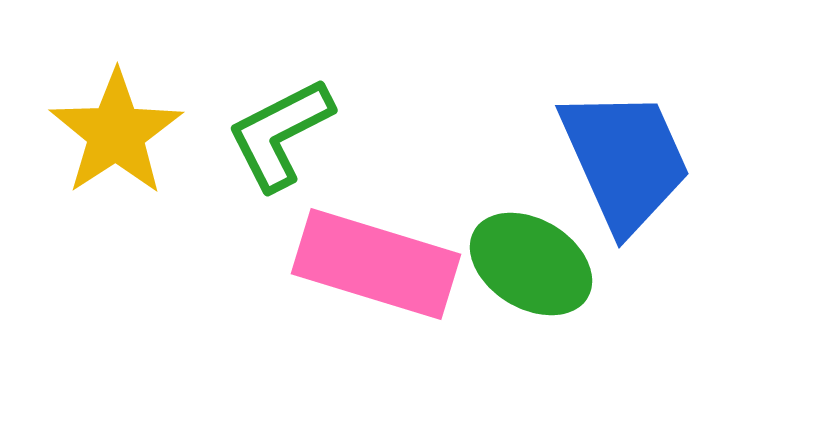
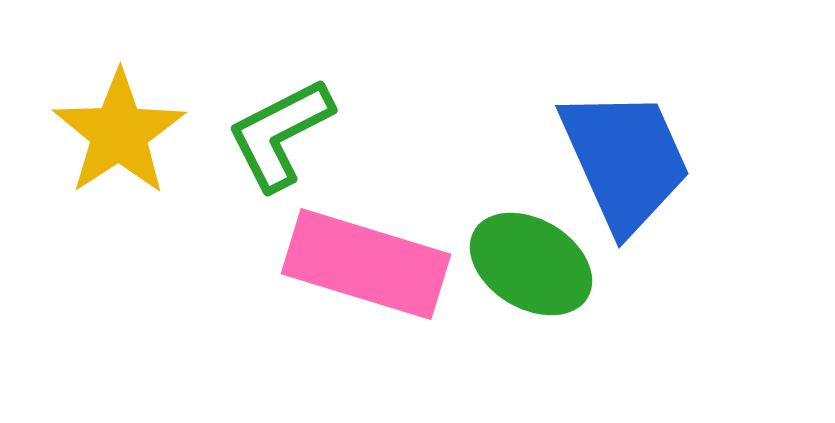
yellow star: moved 3 px right
pink rectangle: moved 10 px left
